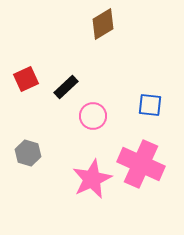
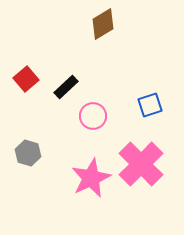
red square: rotated 15 degrees counterclockwise
blue square: rotated 25 degrees counterclockwise
pink cross: rotated 21 degrees clockwise
pink star: moved 1 px left, 1 px up
